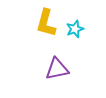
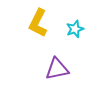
yellow L-shape: moved 8 px left; rotated 12 degrees clockwise
